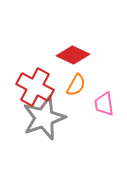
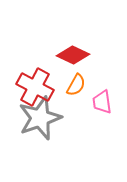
pink trapezoid: moved 2 px left, 2 px up
gray star: moved 4 px left
